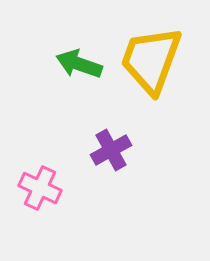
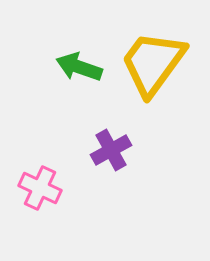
yellow trapezoid: moved 2 px right, 3 px down; rotated 16 degrees clockwise
green arrow: moved 3 px down
